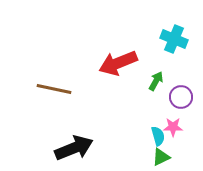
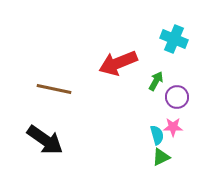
purple circle: moved 4 px left
cyan semicircle: moved 1 px left, 1 px up
black arrow: moved 29 px left, 8 px up; rotated 57 degrees clockwise
